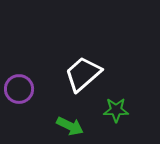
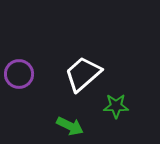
purple circle: moved 15 px up
green star: moved 4 px up
